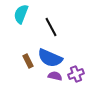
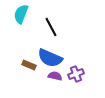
brown rectangle: moved 1 px right, 4 px down; rotated 40 degrees counterclockwise
